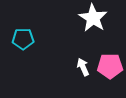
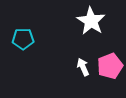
white star: moved 2 px left, 3 px down
pink pentagon: rotated 20 degrees counterclockwise
